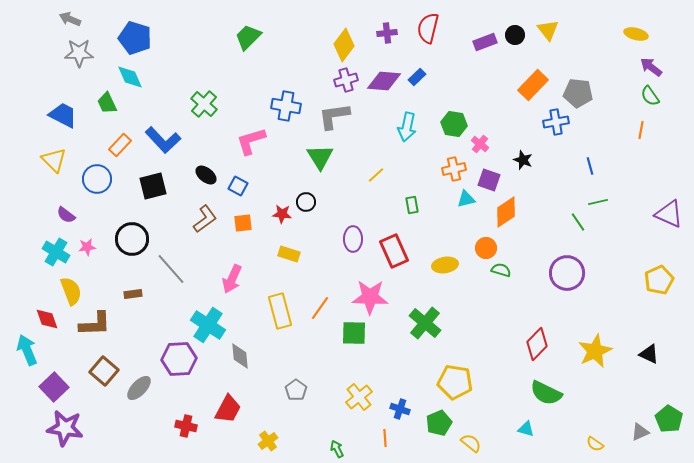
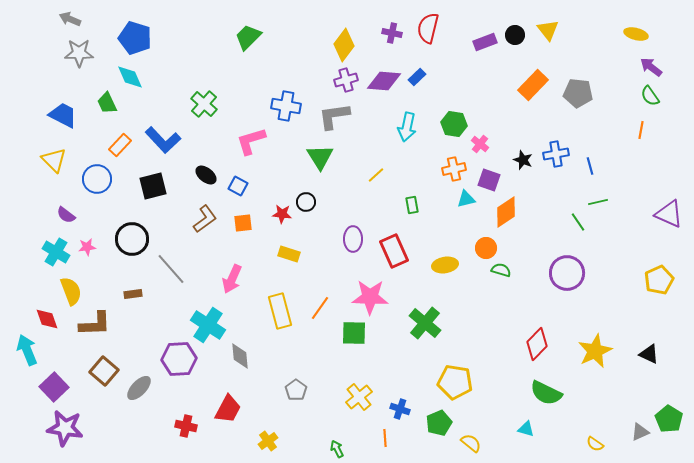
purple cross at (387, 33): moved 5 px right; rotated 18 degrees clockwise
blue cross at (556, 122): moved 32 px down
